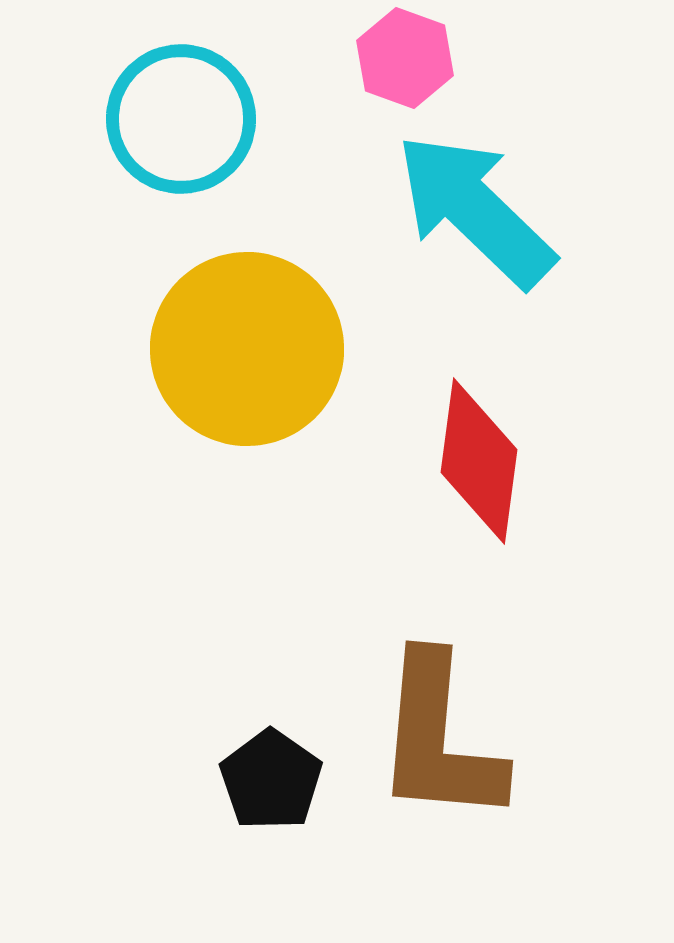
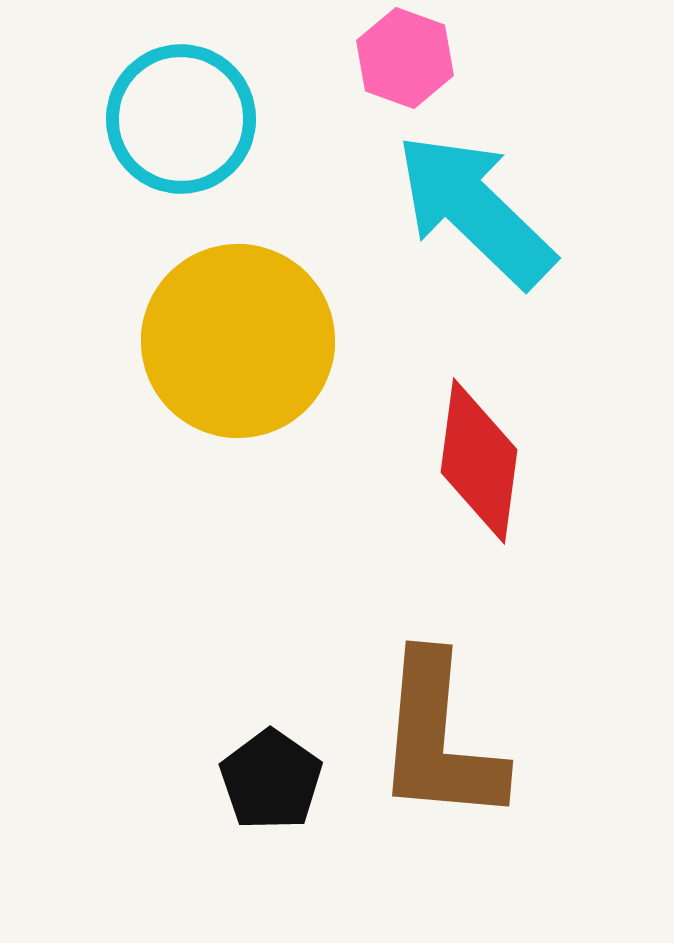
yellow circle: moved 9 px left, 8 px up
